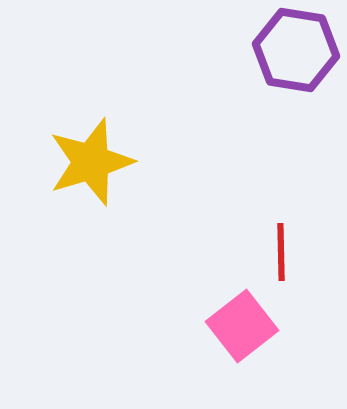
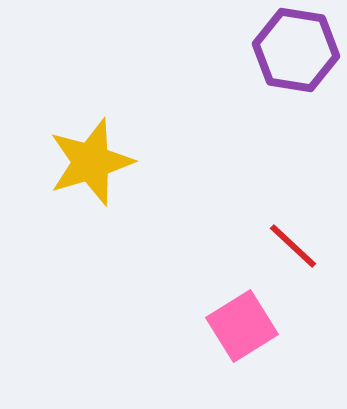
red line: moved 12 px right, 6 px up; rotated 46 degrees counterclockwise
pink square: rotated 6 degrees clockwise
